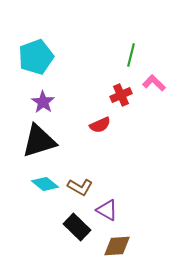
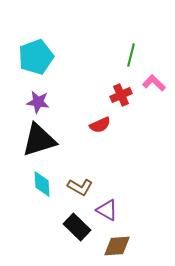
purple star: moved 5 px left; rotated 25 degrees counterclockwise
black triangle: moved 1 px up
cyan diamond: moved 3 px left; rotated 48 degrees clockwise
